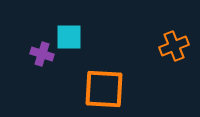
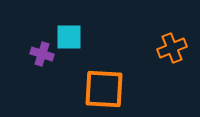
orange cross: moved 2 px left, 2 px down
